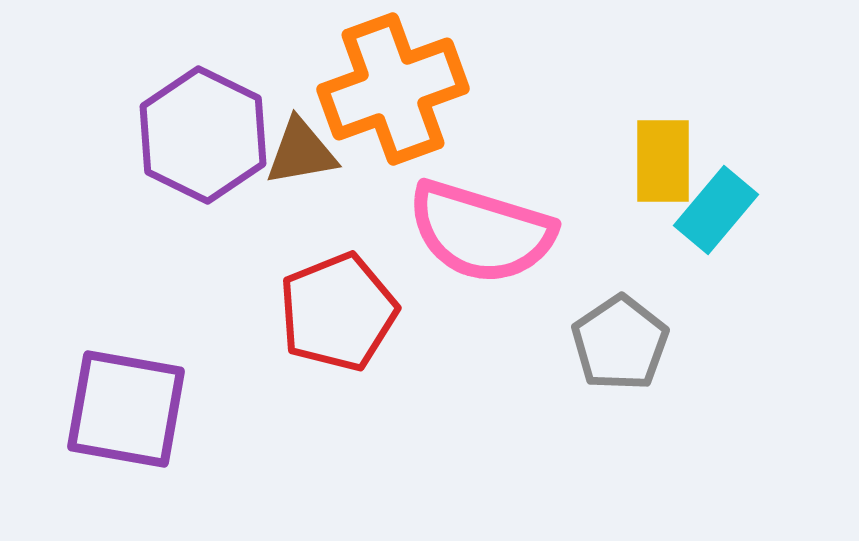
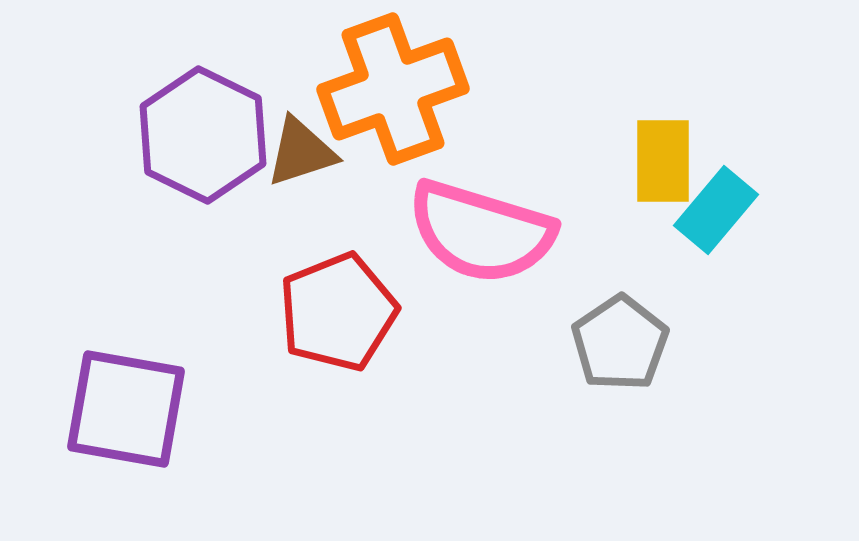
brown triangle: rotated 8 degrees counterclockwise
